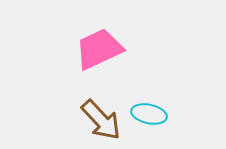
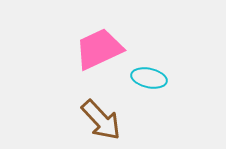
cyan ellipse: moved 36 px up
